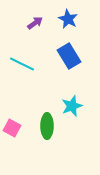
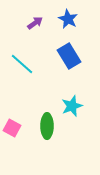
cyan line: rotated 15 degrees clockwise
